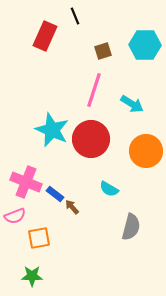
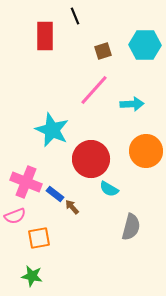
red rectangle: rotated 24 degrees counterclockwise
pink line: rotated 24 degrees clockwise
cyan arrow: rotated 35 degrees counterclockwise
red circle: moved 20 px down
green star: rotated 10 degrees clockwise
